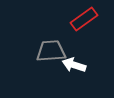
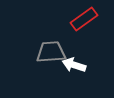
gray trapezoid: moved 1 px down
